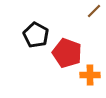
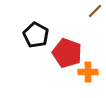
brown line: moved 1 px right
orange cross: moved 2 px left, 3 px up
